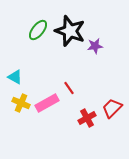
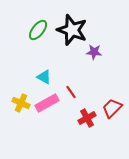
black star: moved 2 px right, 1 px up
purple star: moved 1 px left, 6 px down; rotated 14 degrees clockwise
cyan triangle: moved 29 px right
red line: moved 2 px right, 4 px down
